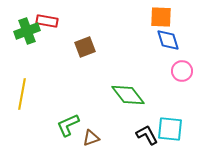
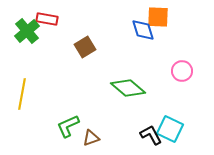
orange square: moved 3 px left
red rectangle: moved 2 px up
green cross: rotated 20 degrees counterclockwise
blue diamond: moved 25 px left, 10 px up
brown square: rotated 10 degrees counterclockwise
green diamond: moved 7 px up; rotated 12 degrees counterclockwise
green L-shape: moved 1 px down
cyan square: rotated 20 degrees clockwise
black L-shape: moved 4 px right
